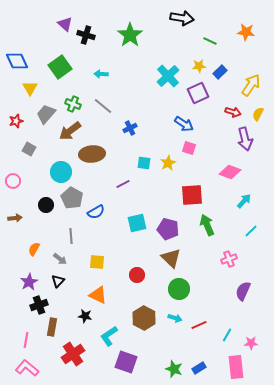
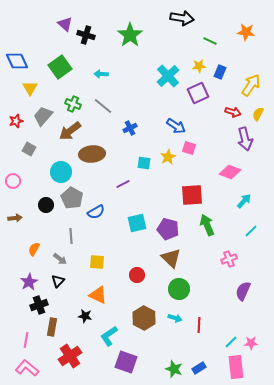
blue rectangle at (220, 72): rotated 24 degrees counterclockwise
gray trapezoid at (46, 114): moved 3 px left, 2 px down
blue arrow at (184, 124): moved 8 px left, 2 px down
yellow star at (168, 163): moved 6 px up
red line at (199, 325): rotated 63 degrees counterclockwise
cyan line at (227, 335): moved 4 px right, 7 px down; rotated 16 degrees clockwise
red cross at (73, 354): moved 3 px left, 2 px down
